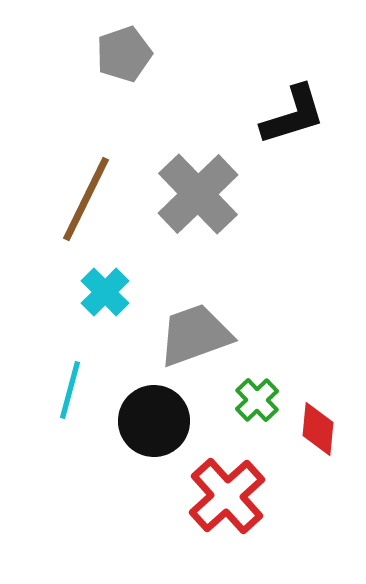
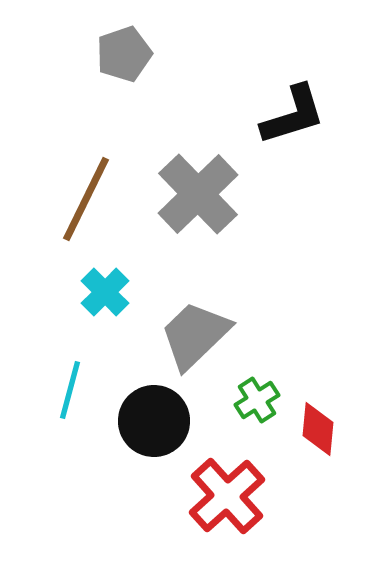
gray trapezoid: rotated 24 degrees counterclockwise
green cross: rotated 12 degrees clockwise
